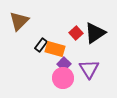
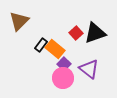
black triangle: rotated 15 degrees clockwise
orange rectangle: rotated 24 degrees clockwise
purple triangle: rotated 20 degrees counterclockwise
